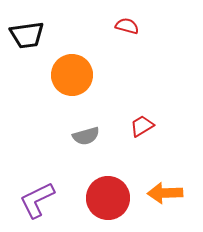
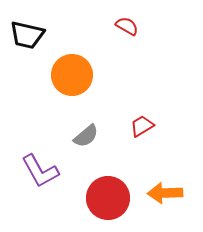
red semicircle: rotated 15 degrees clockwise
black trapezoid: rotated 21 degrees clockwise
gray semicircle: rotated 24 degrees counterclockwise
purple L-shape: moved 3 px right, 29 px up; rotated 93 degrees counterclockwise
